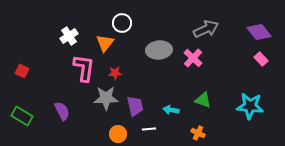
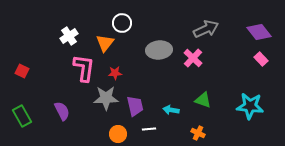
green rectangle: rotated 30 degrees clockwise
